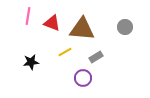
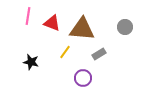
yellow line: rotated 24 degrees counterclockwise
gray rectangle: moved 3 px right, 3 px up
black star: rotated 21 degrees clockwise
